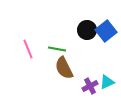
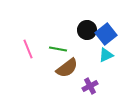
blue square: moved 3 px down
green line: moved 1 px right
brown semicircle: moved 3 px right; rotated 100 degrees counterclockwise
cyan triangle: moved 1 px left, 27 px up
